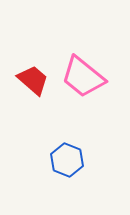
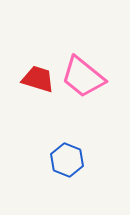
red trapezoid: moved 5 px right, 1 px up; rotated 24 degrees counterclockwise
